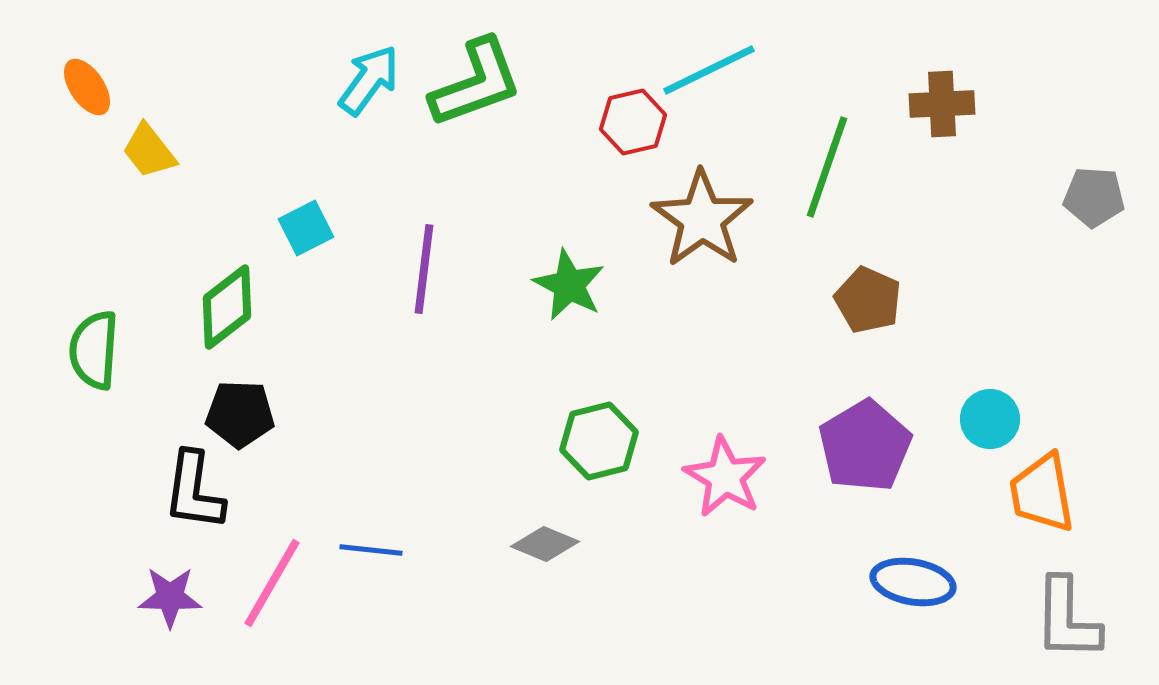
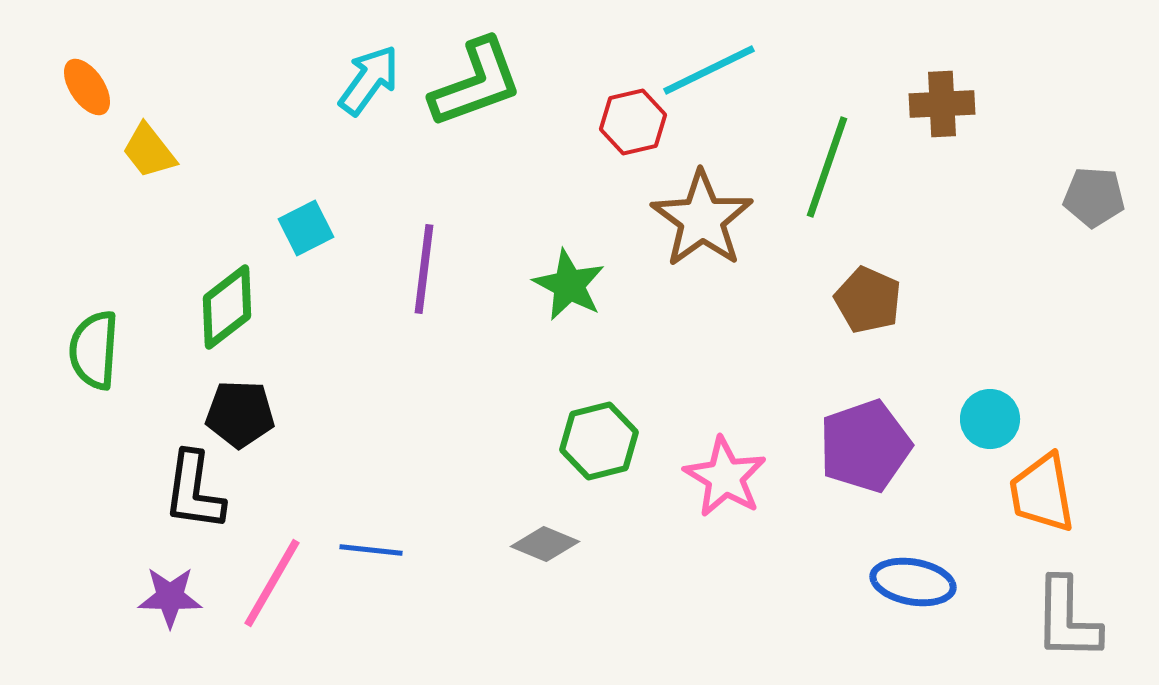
purple pentagon: rotated 12 degrees clockwise
